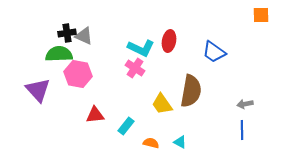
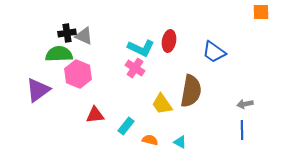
orange square: moved 3 px up
pink hexagon: rotated 12 degrees clockwise
purple triangle: rotated 36 degrees clockwise
orange semicircle: moved 1 px left, 3 px up
